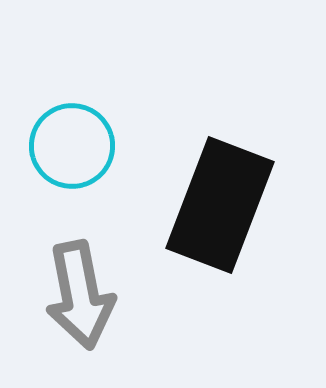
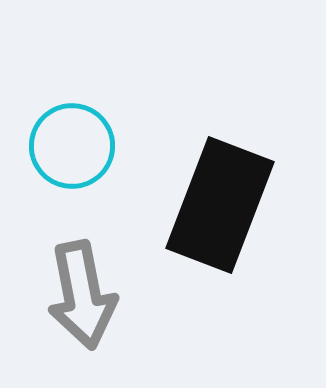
gray arrow: moved 2 px right
